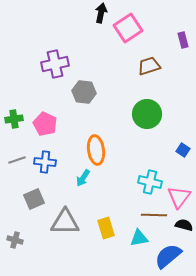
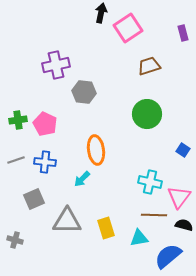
purple rectangle: moved 7 px up
purple cross: moved 1 px right, 1 px down
green cross: moved 4 px right, 1 px down
gray line: moved 1 px left
cyan arrow: moved 1 px left, 1 px down; rotated 12 degrees clockwise
gray triangle: moved 2 px right, 1 px up
